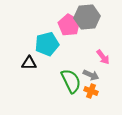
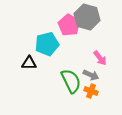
gray hexagon: rotated 20 degrees clockwise
pink arrow: moved 3 px left, 1 px down
